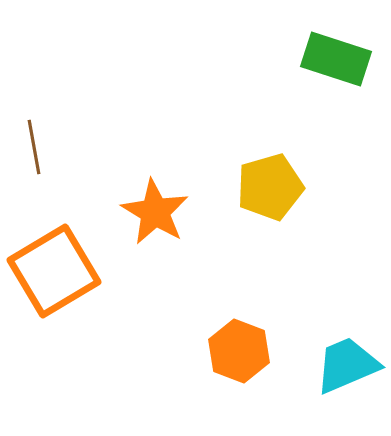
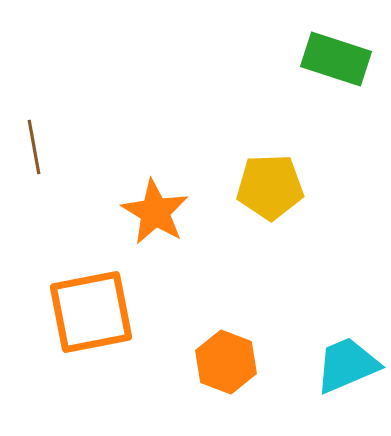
yellow pentagon: rotated 14 degrees clockwise
orange square: moved 37 px right, 41 px down; rotated 20 degrees clockwise
orange hexagon: moved 13 px left, 11 px down
